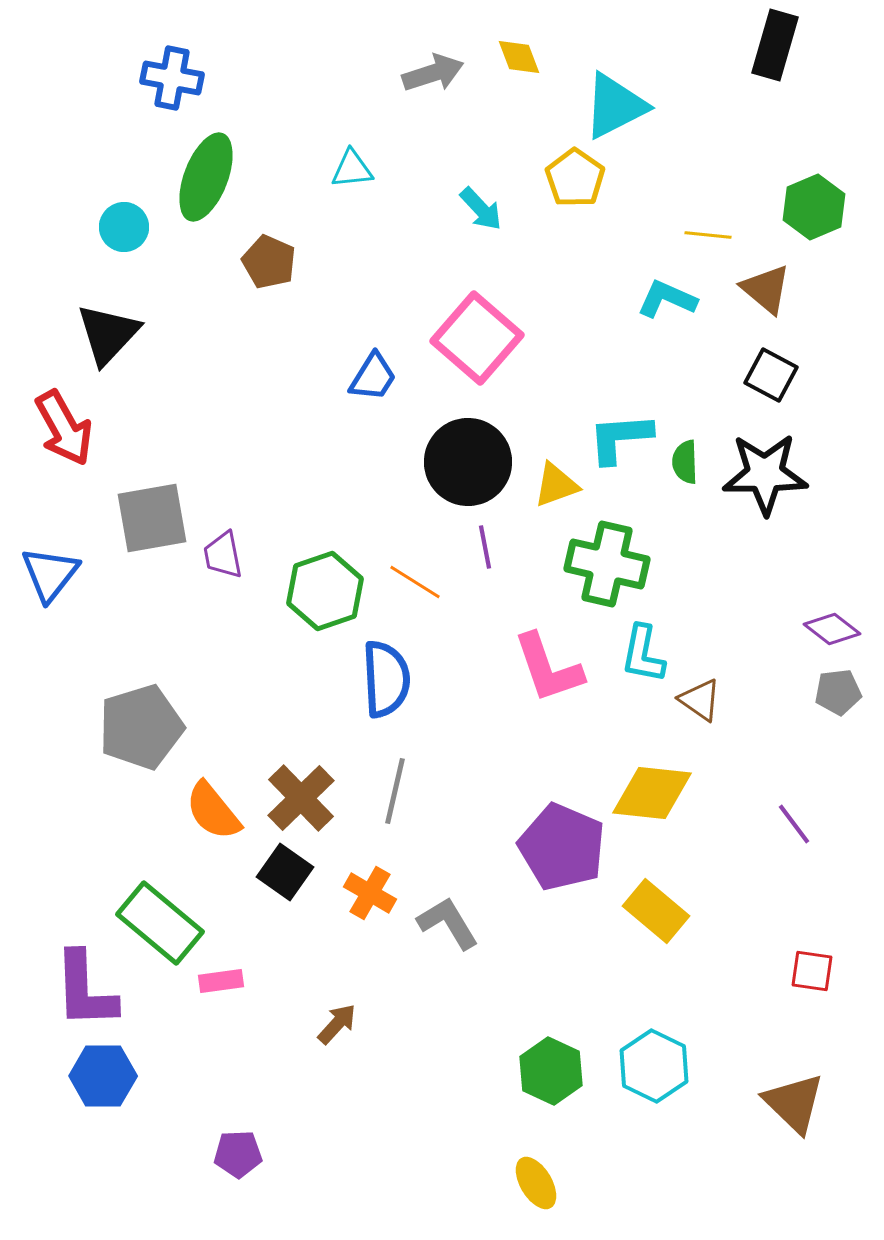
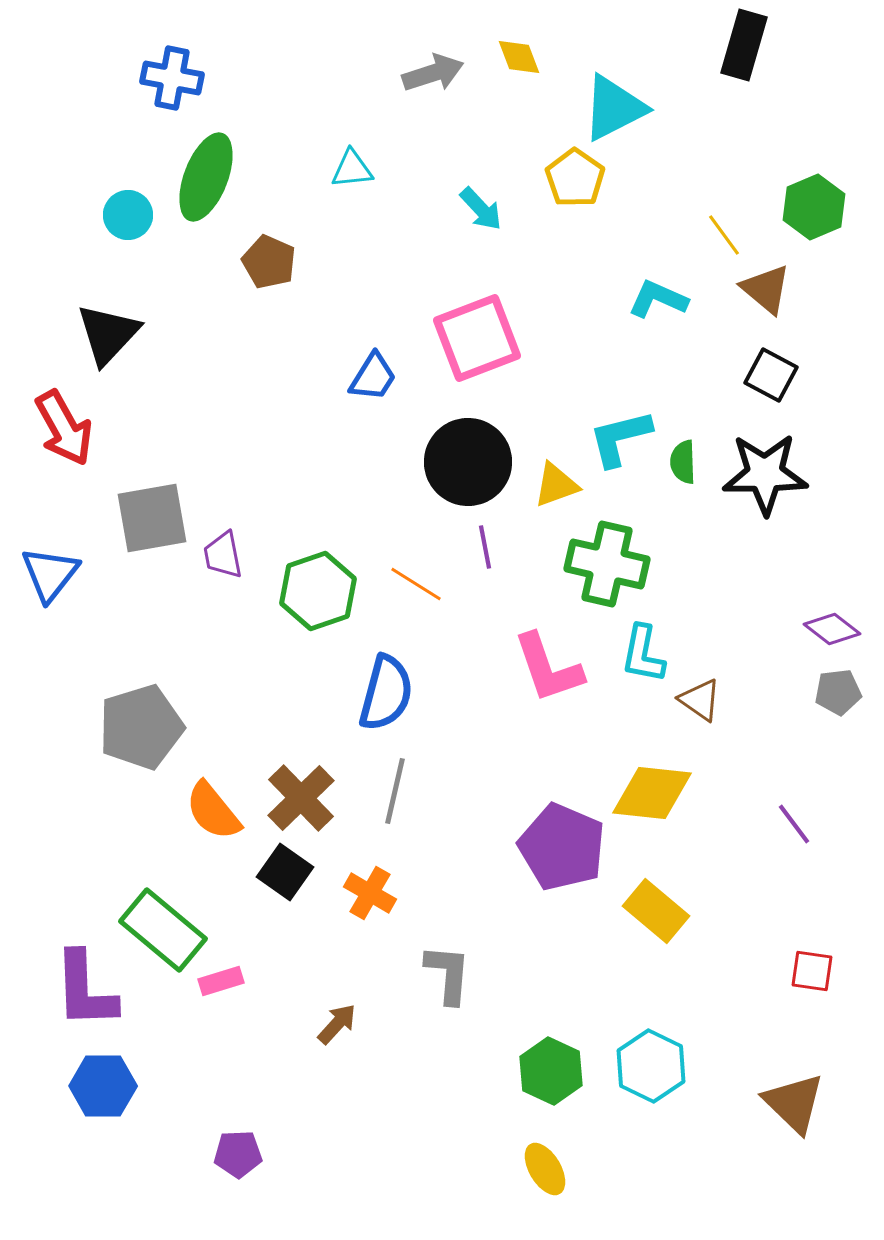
black rectangle at (775, 45): moved 31 px left
cyan triangle at (615, 106): moved 1 px left, 2 px down
cyan circle at (124, 227): moved 4 px right, 12 px up
yellow line at (708, 235): moved 16 px right; rotated 48 degrees clockwise
cyan L-shape at (667, 299): moved 9 px left
pink square at (477, 338): rotated 28 degrees clockwise
cyan L-shape at (620, 438): rotated 10 degrees counterclockwise
green semicircle at (685, 462): moved 2 px left
orange line at (415, 582): moved 1 px right, 2 px down
green hexagon at (325, 591): moved 7 px left
blue semicircle at (386, 679): moved 14 px down; rotated 18 degrees clockwise
green rectangle at (160, 923): moved 3 px right, 7 px down
gray L-shape at (448, 923): moved 51 px down; rotated 36 degrees clockwise
pink rectangle at (221, 981): rotated 9 degrees counterclockwise
cyan hexagon at (654, 1066): moved 3 px left
blue hexagon at (103, 1076): moved 10 px down
yellow ellipse at (536, 1183): moved 9 px right, 14 px up
